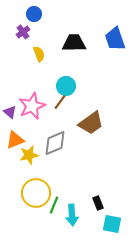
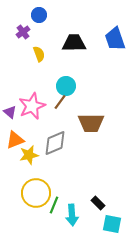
blue circle: moved 5 px right, 1 px down
brown trapezoid: rotated 36 degrees clockwise
black rectangle: rotated 24 degrees counterclockwise
